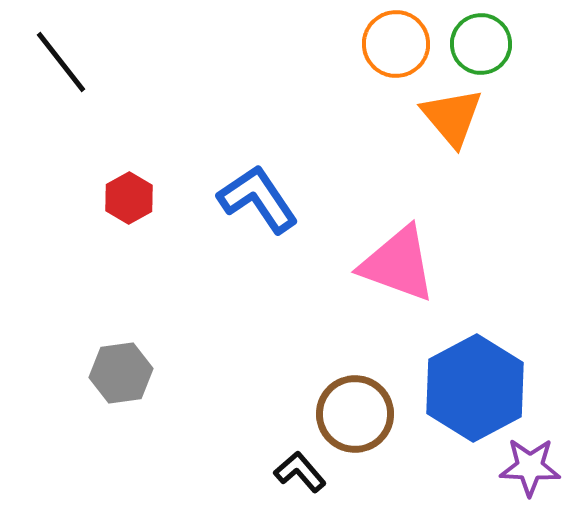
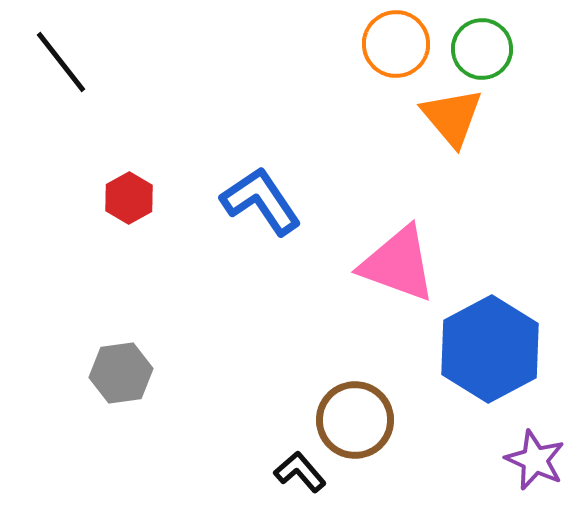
green circle: moved 1 px right, 5 px down
blue L-shape: moved 3 px right, 2 px down
blue hexagon: moved 15 px right, 39 px up
brown circle: moved 6 px down
purple star: moved 5 px right, 7 px up; rotated 22 degrees clockwise
